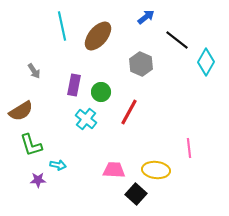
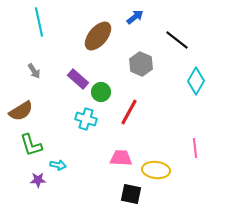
blue arrow: moved 11 px left
cyan line: moved 23 px left, 4 px up
cyan diamond: moved 10 px left, 19 px down
purple rectangle: moved 4 px right, 6 px up; rotated 60 degrees counterclockwise
cyan cross: rotated 20 degrees counterclockwise
pink line: moved 6 px right
pink trapezoid: moved 7 px right, 12 px up
black square: moved 5 px left; rotated 30 degrees counterclockwise
